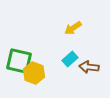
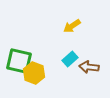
yellow arrow: moved 1 px left, 2 px up
